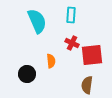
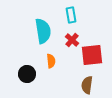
cyan rectangle: rotated 14 degrees counterclockwise
cyan semicircle: moved 6 px right, 10 px down; rotated 15 degrees clockwise
red cross: moved 3 px up; rotated 16 degrees clockwise
